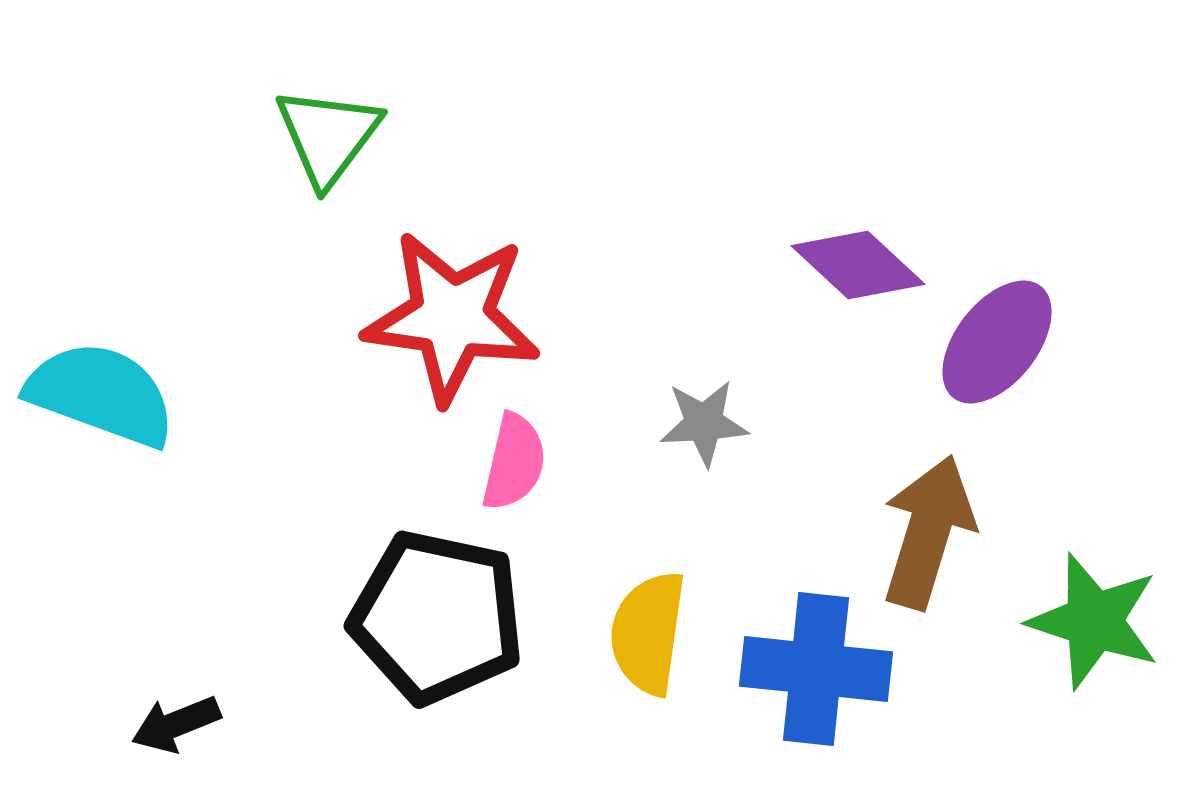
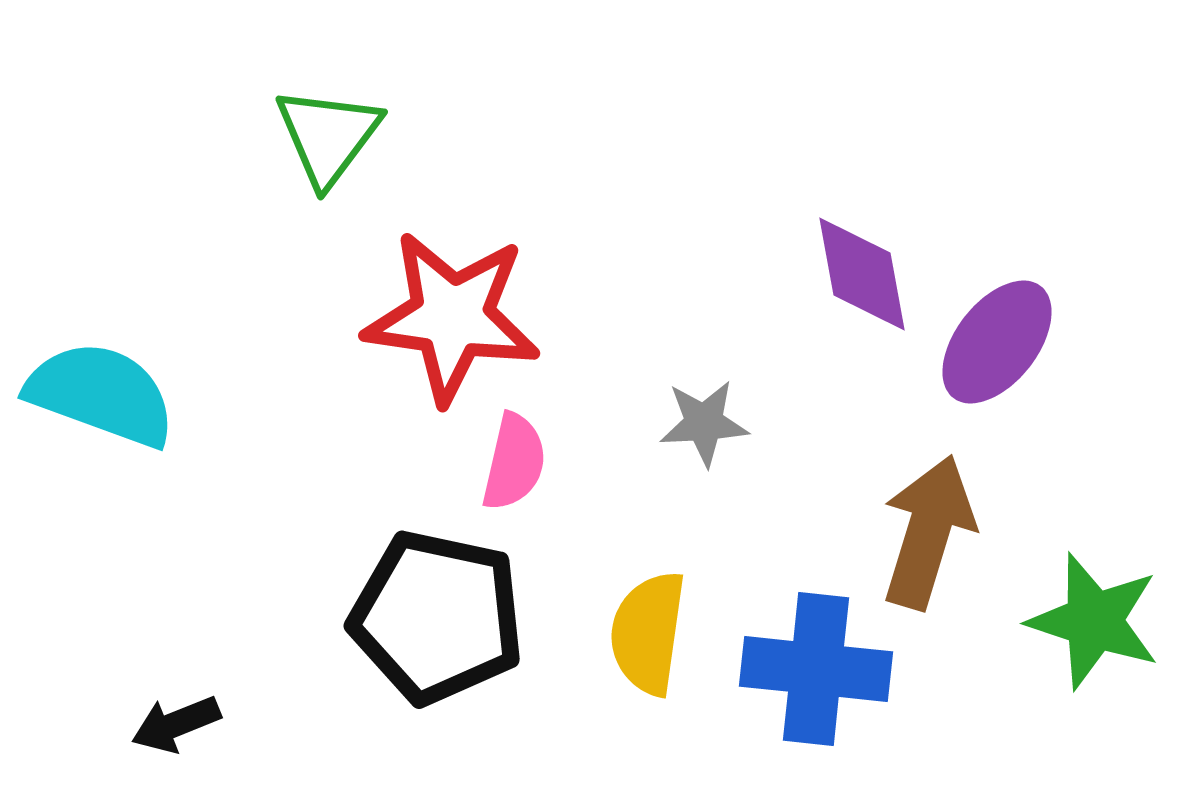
purple diamond: moved 4 px right, 9 px down; rotated 37 degrees clockwise
